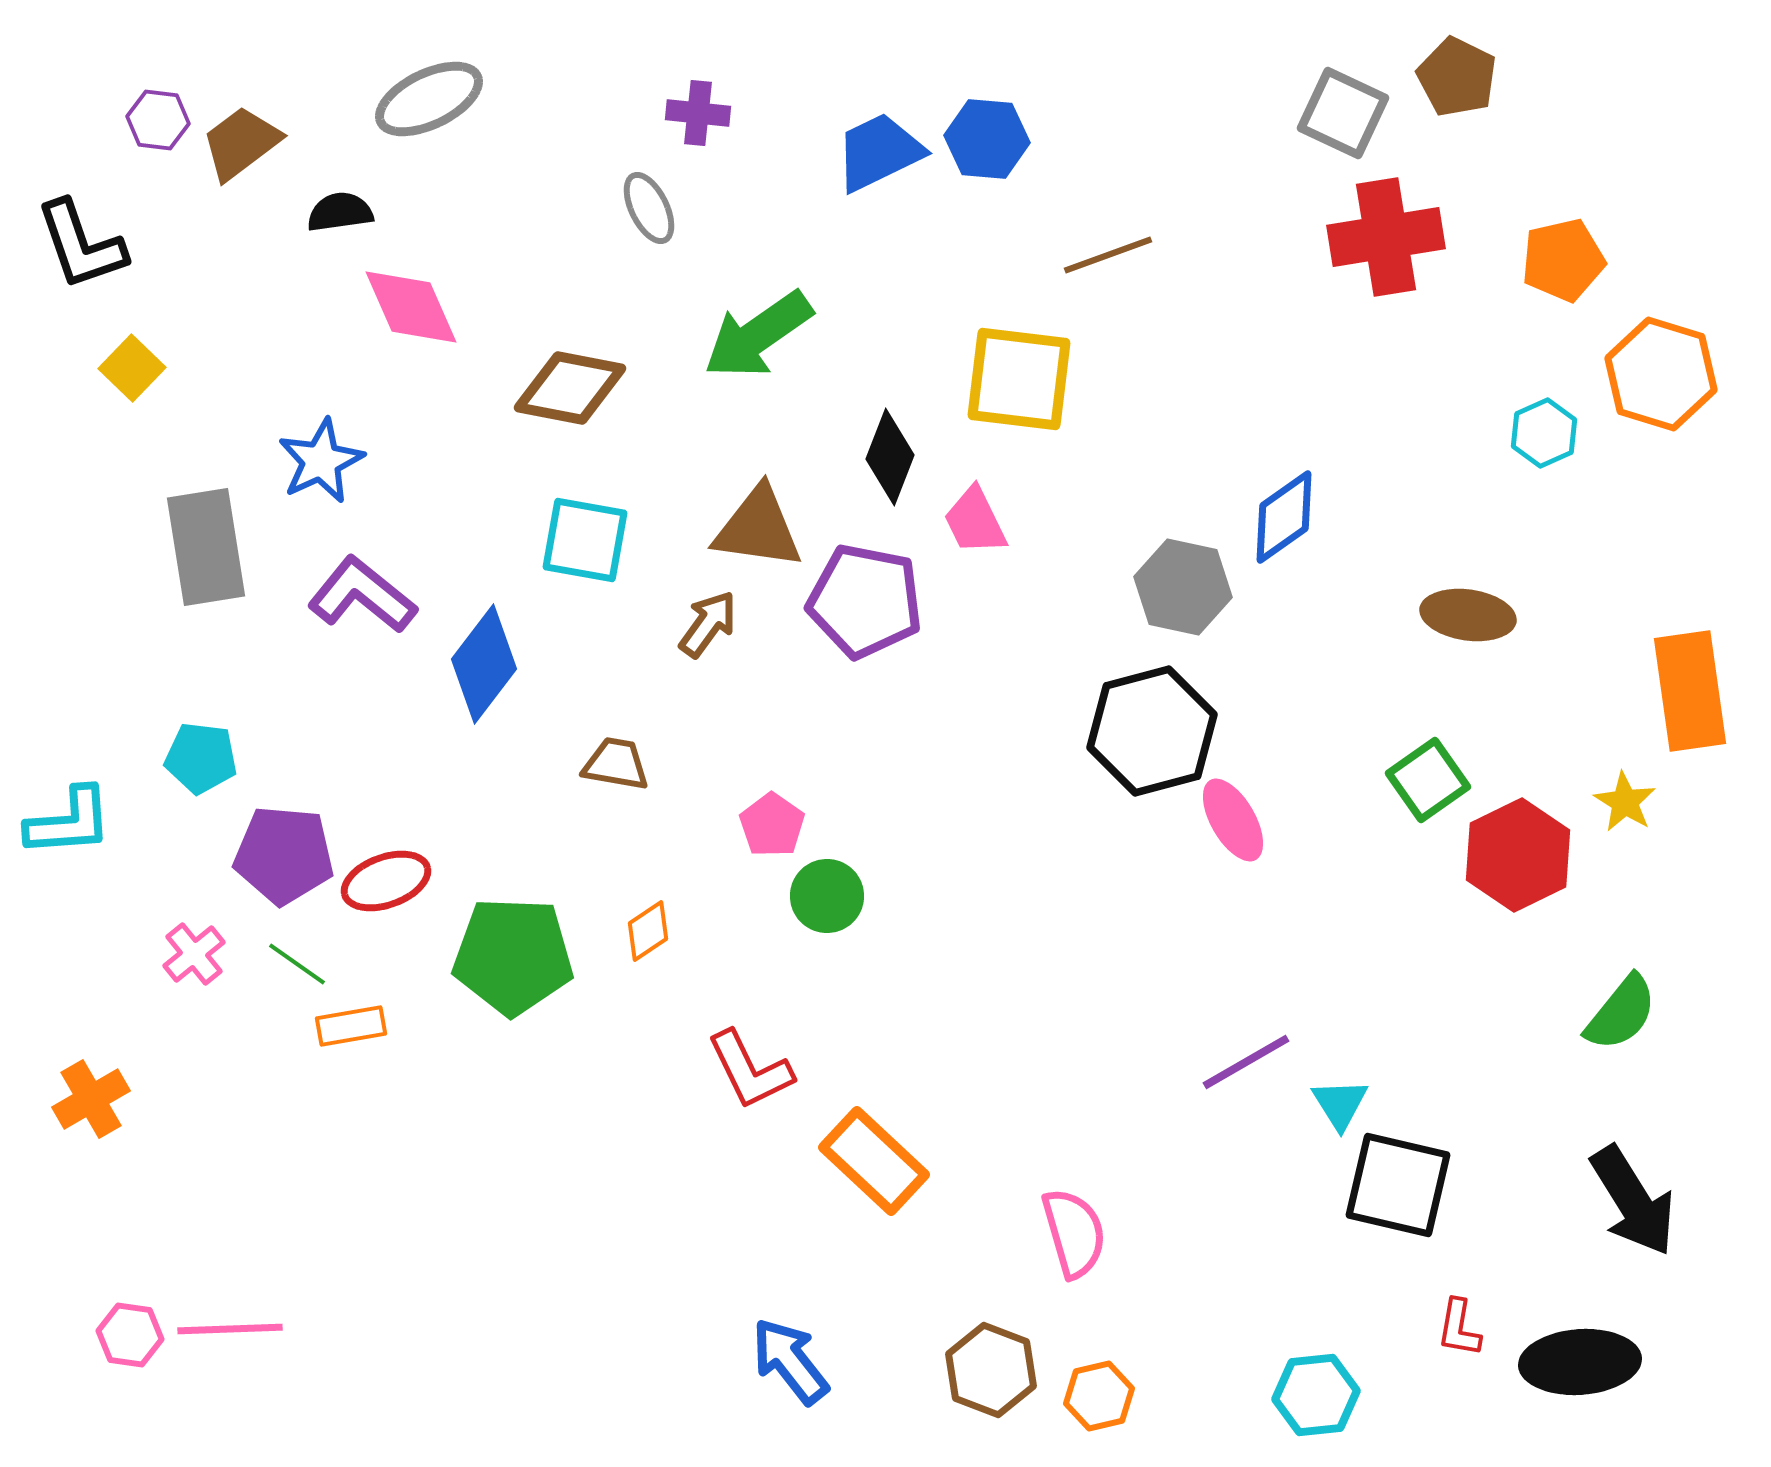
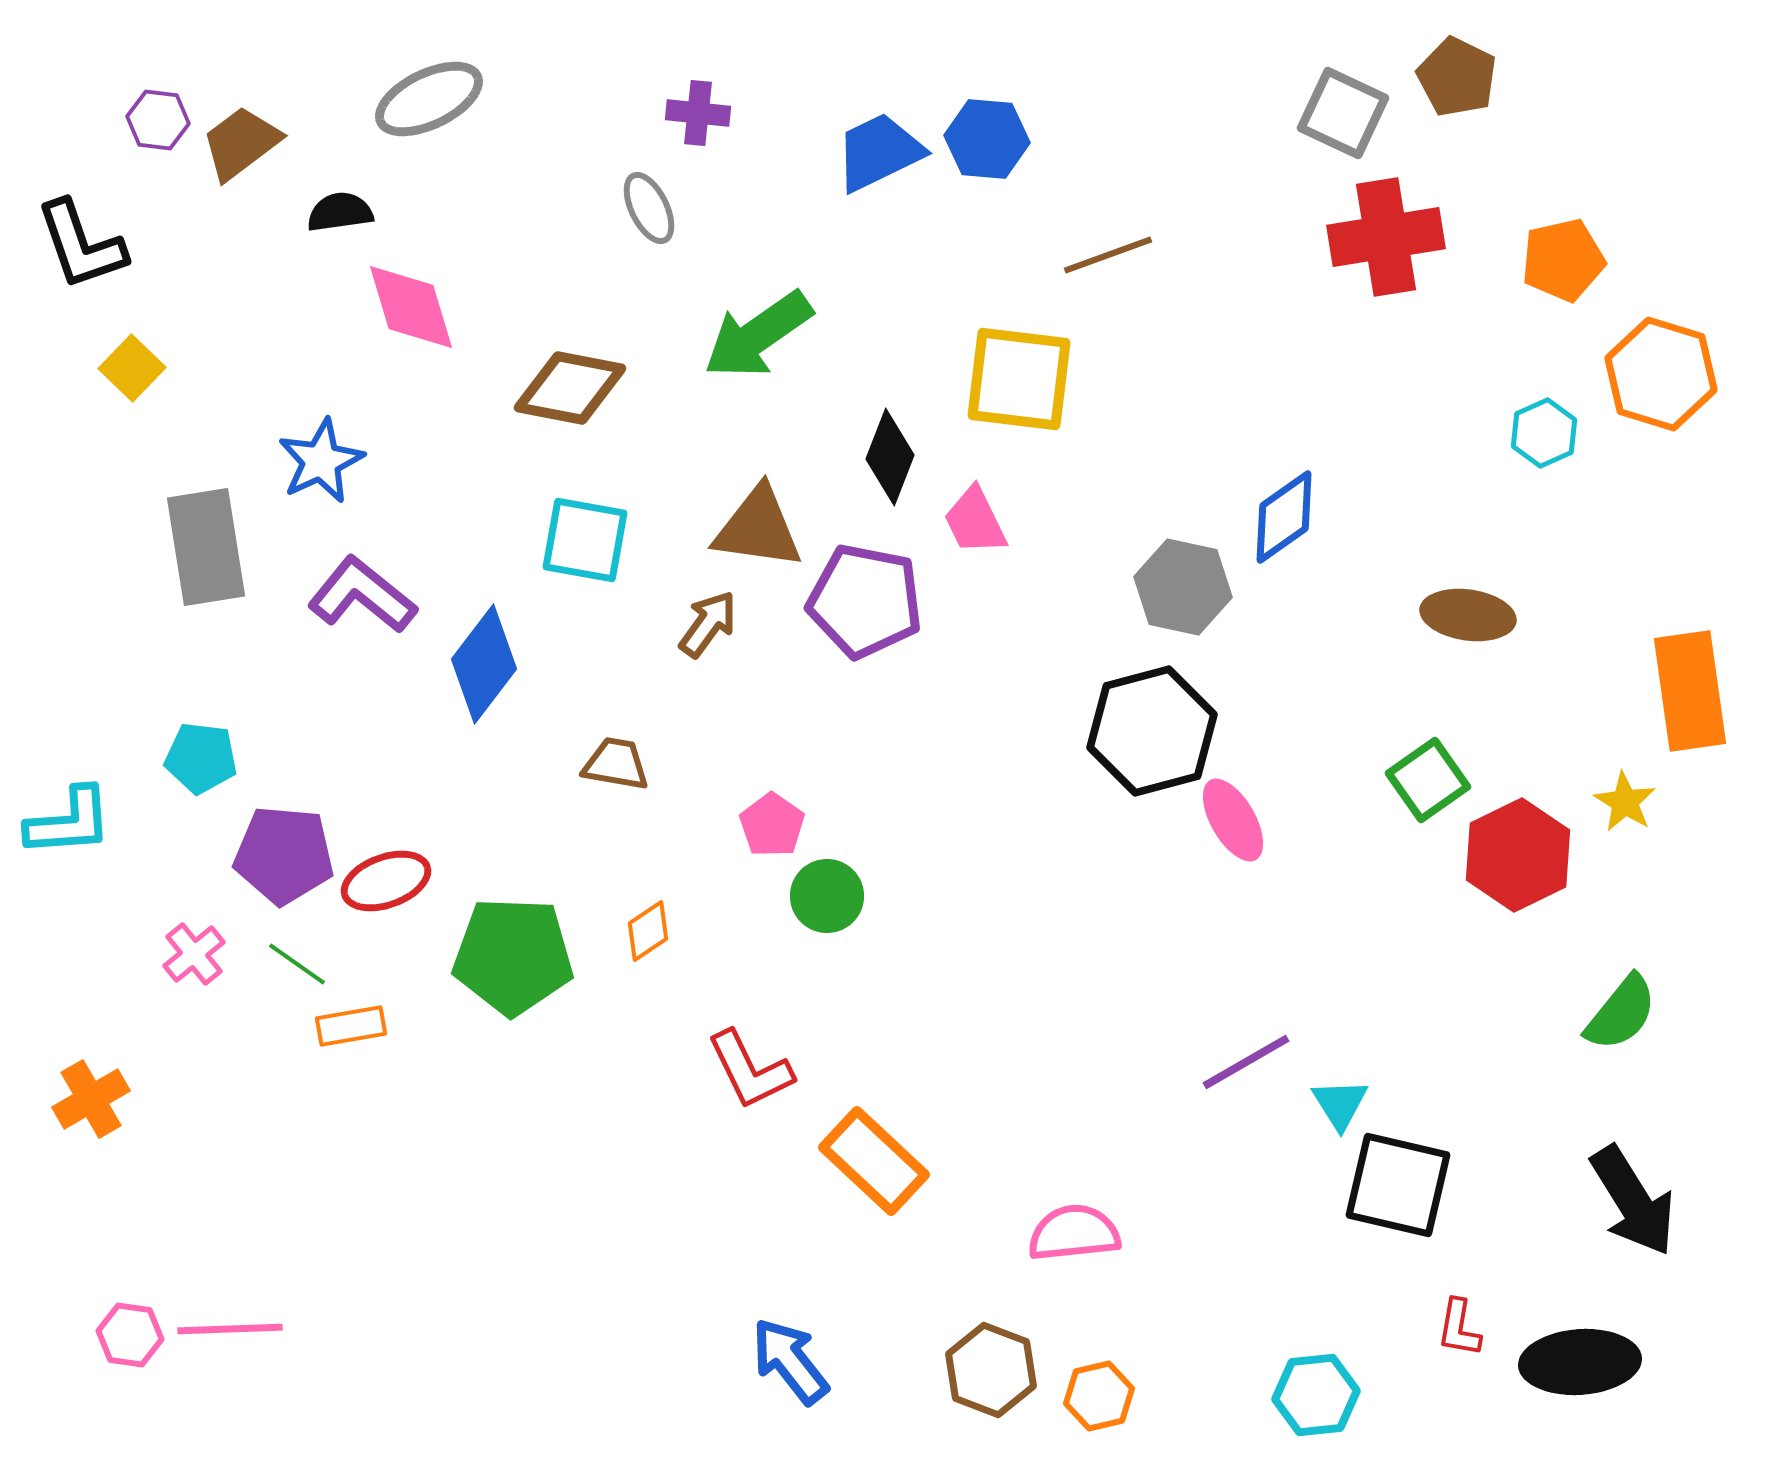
pink diamond at (411, 307): rotated 7 degrees clockwise
pink semicircle at (1074, 1233): rotated 80 degrees counterclockwise
